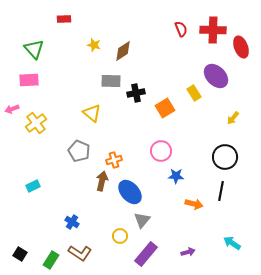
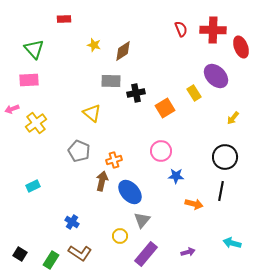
cyan arrow: rotated 18 degrees counterclockwise
